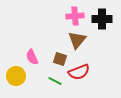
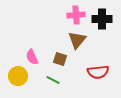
pink cross: moved 1 px right, 1 px up
red semicircle: moved 19 px right; rotated 15 degrees clockwise
yellow circle: moved 2 px right
green line: moved 2 px left, 1 px up
